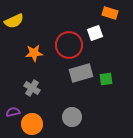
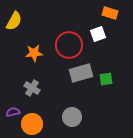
yellow semicircle: rotated 36 degrees counterclockwise
white square: moved 3 px right, 1 px down
